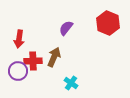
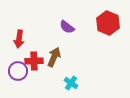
purple semicircle: moved 1 px right, 1 px up; rotated 91 degrees counterclockwise
red cross: moved 1 px right
